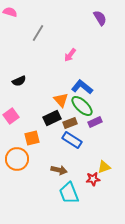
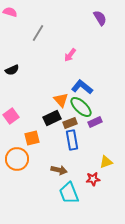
black semicircle: moved 7 px left, 11 px up
green ellipse: moved 1 px left, 1 px down
blue rectangle: rotated 48 degrees clockwise
yellow triangle: moved 2 px right, 5 px up
